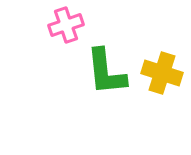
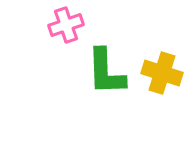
green L-shape: rotated 4 degrees clockwise
